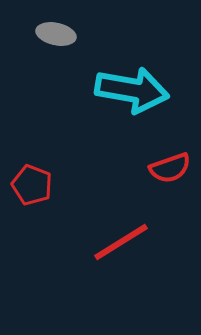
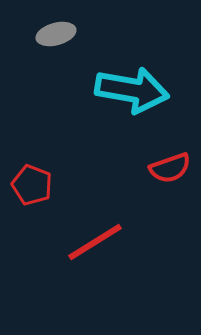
gray ellipse: rotated 27 degrees counterclockwise
red line: moved 26 px left
